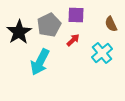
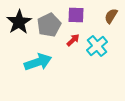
brown semicircle: moved 8 px up; rotated 56 degrees clockwise
black star: moved 10 px up
cyan cross: moved 5 px left, 7 px up
cyan arrow: moved 2 px left; rotated 136 degrees counterclockwise
